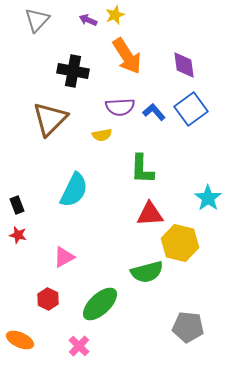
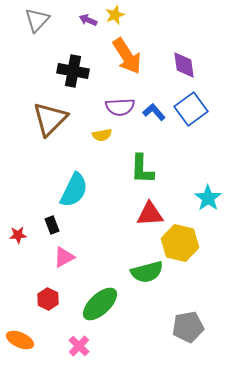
black rectangle: moved 35 px right, 20 px down
red star: rotated 18 degrees counterclockwise
gray pentagon: rotated 16 degrees counterclockwise
